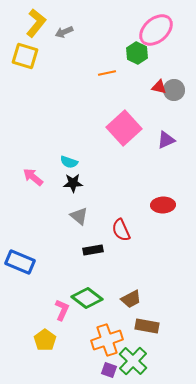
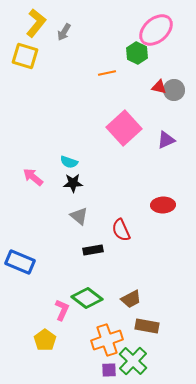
gray arrow: rotated 36 degrees counterclockwise
purple square: rotated 21 degrees counterclockwise
